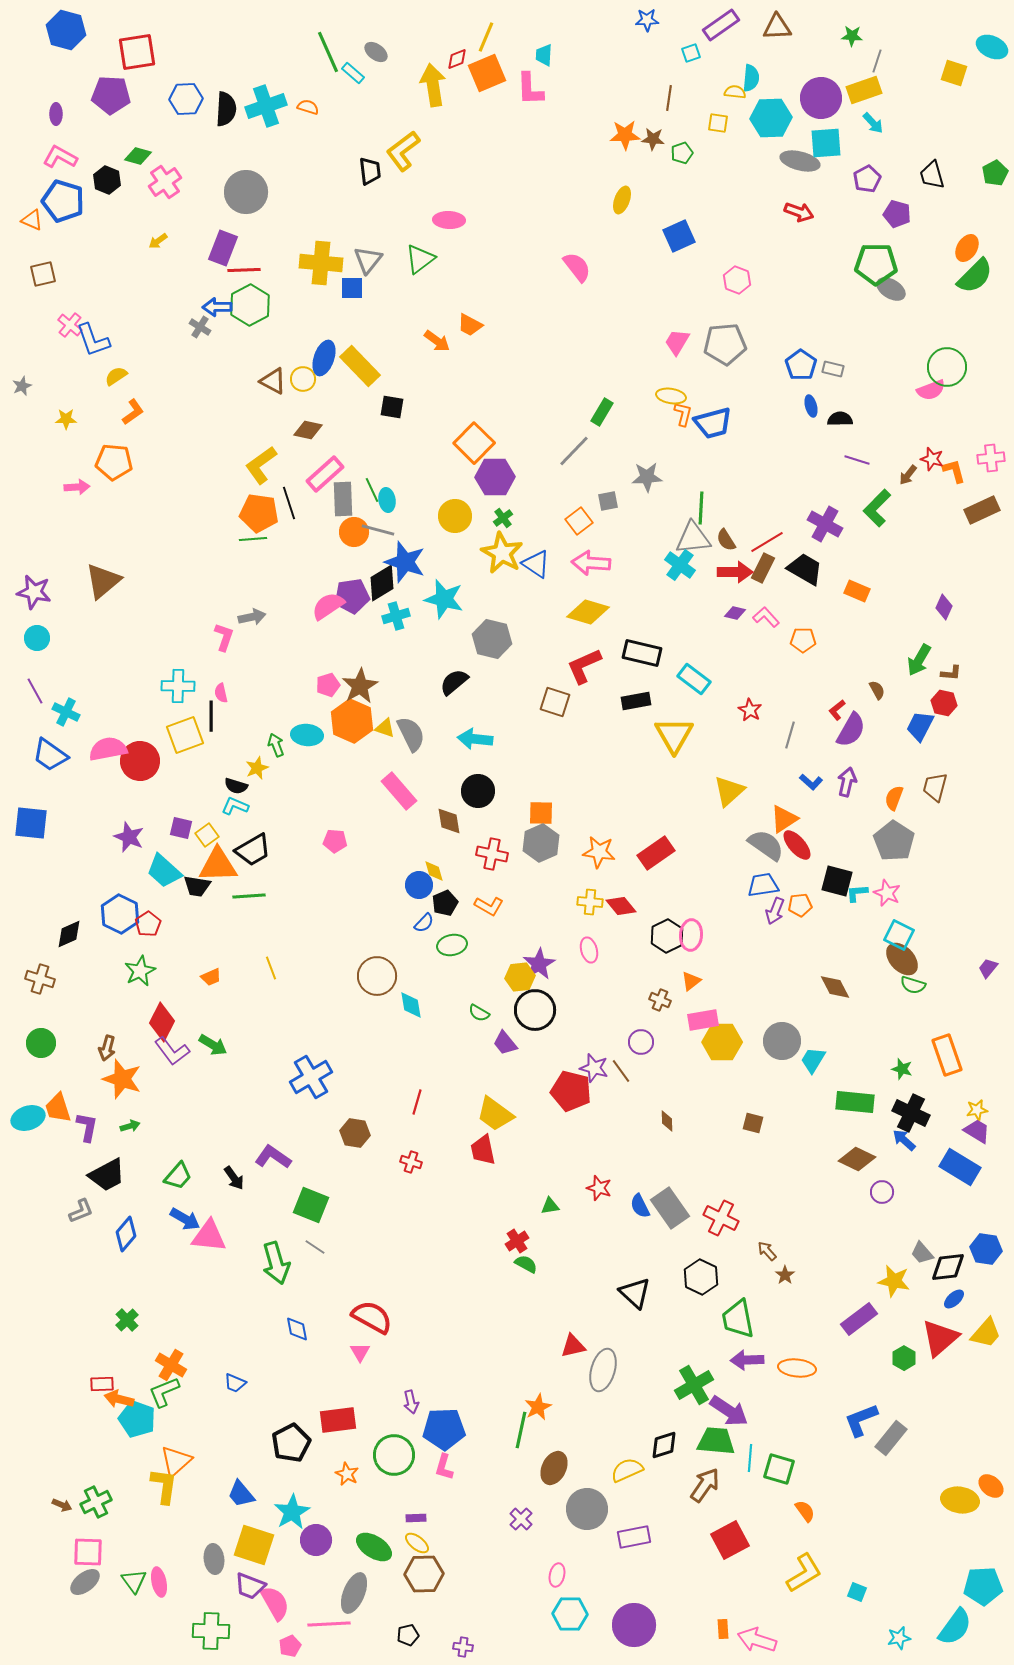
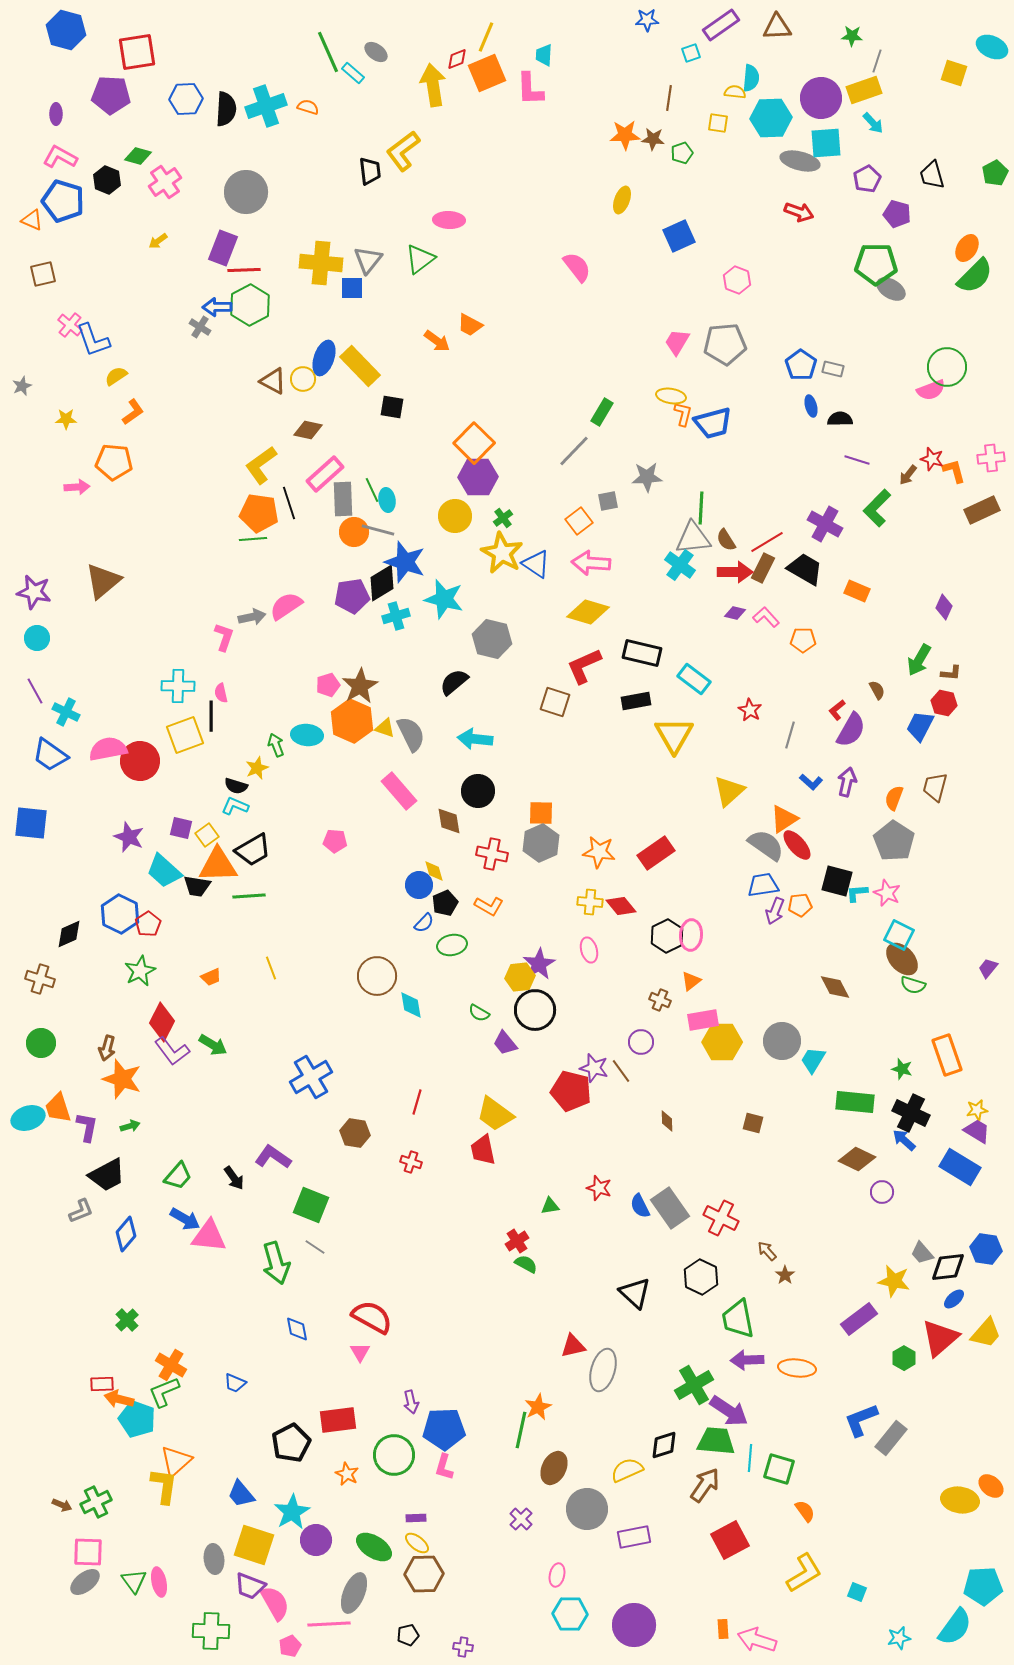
purple hexagon at (495, 477): moved 17 px left
pink semicircle at (328, 606): moved 42 px left
